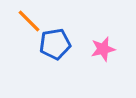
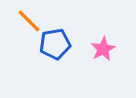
pink star: rotated 15 degrees counterclockwise
